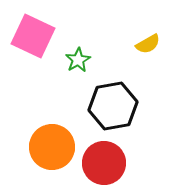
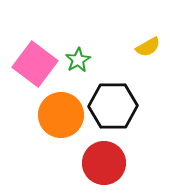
pink square: moved 2 px right, 28 px down; rotated 12 degrees clockwise
yellow semicircle: moved 3 px down
black hexagon: rotated 9 degrees clockwise
orange circle: moved 9 px right, 32 px up
